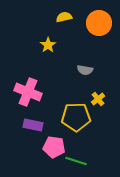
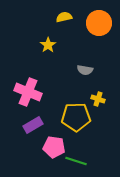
yellow cross: rotated 32 degrees counterclockwise
purple rectangle: rotated 42 degrees counterclockwise
